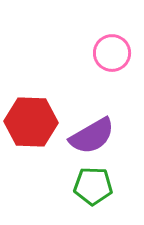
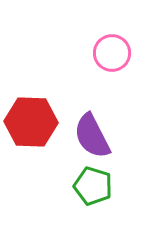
purple semicircle: rotated 93 degrees clockwise
green pentagon: rotated 15 degrees clockwise
